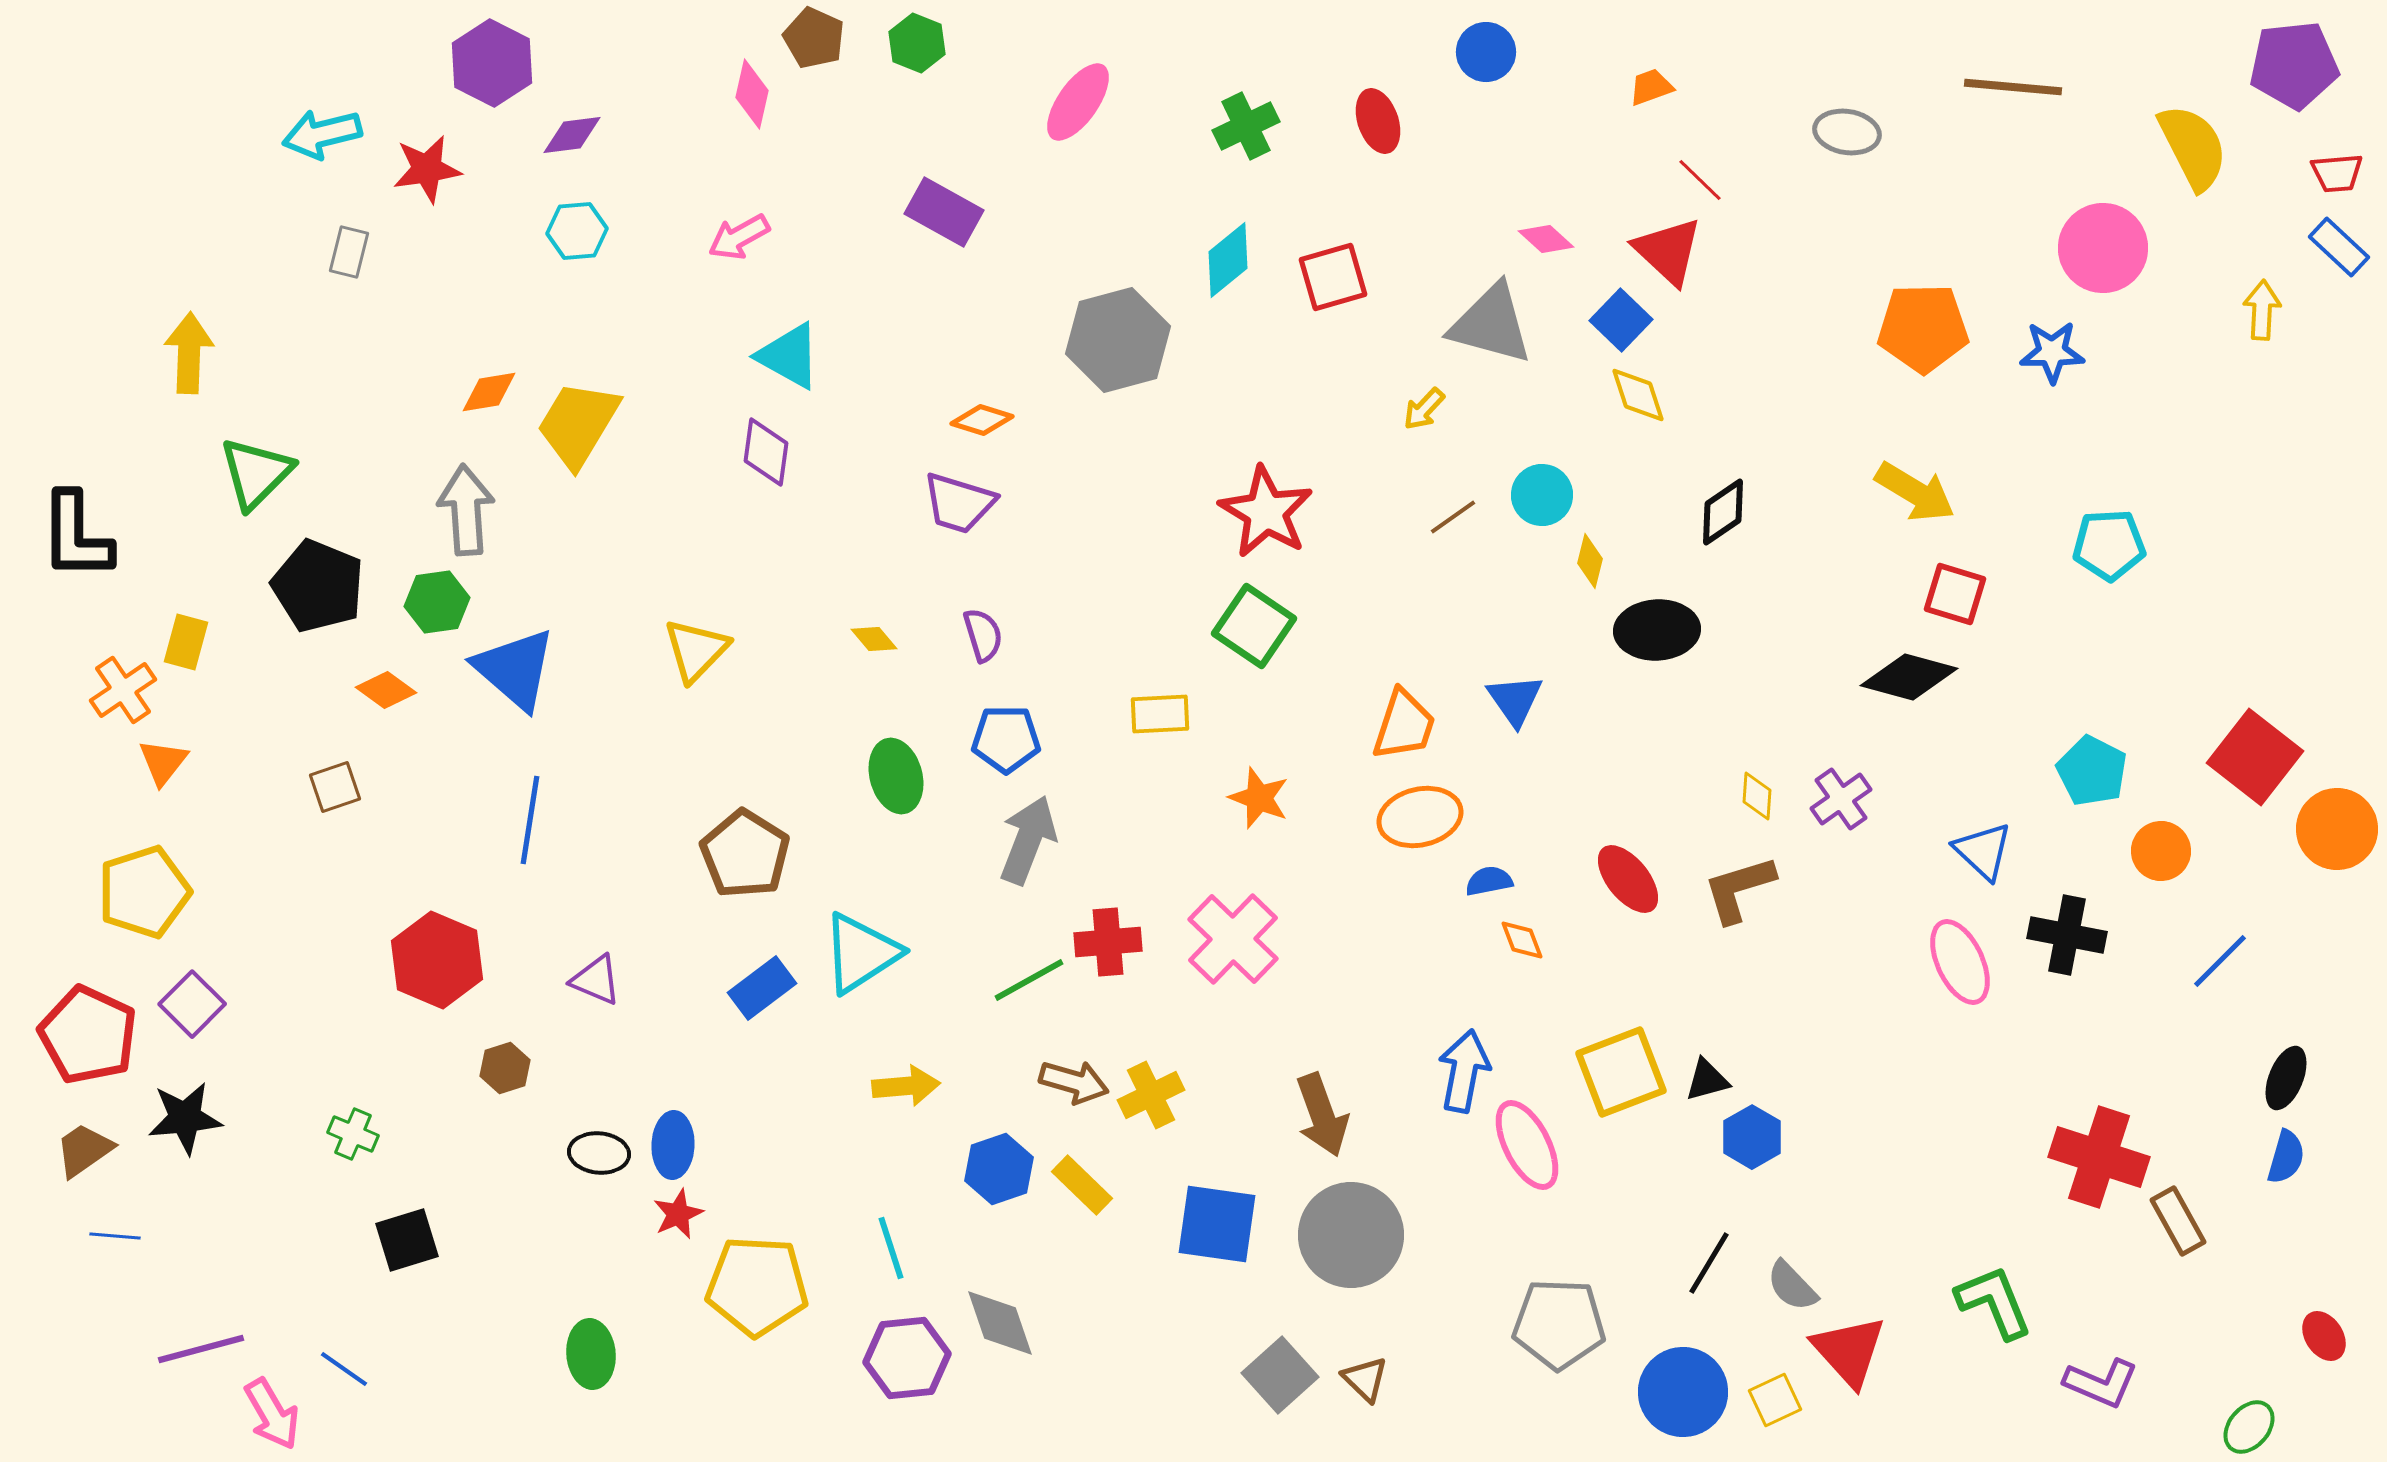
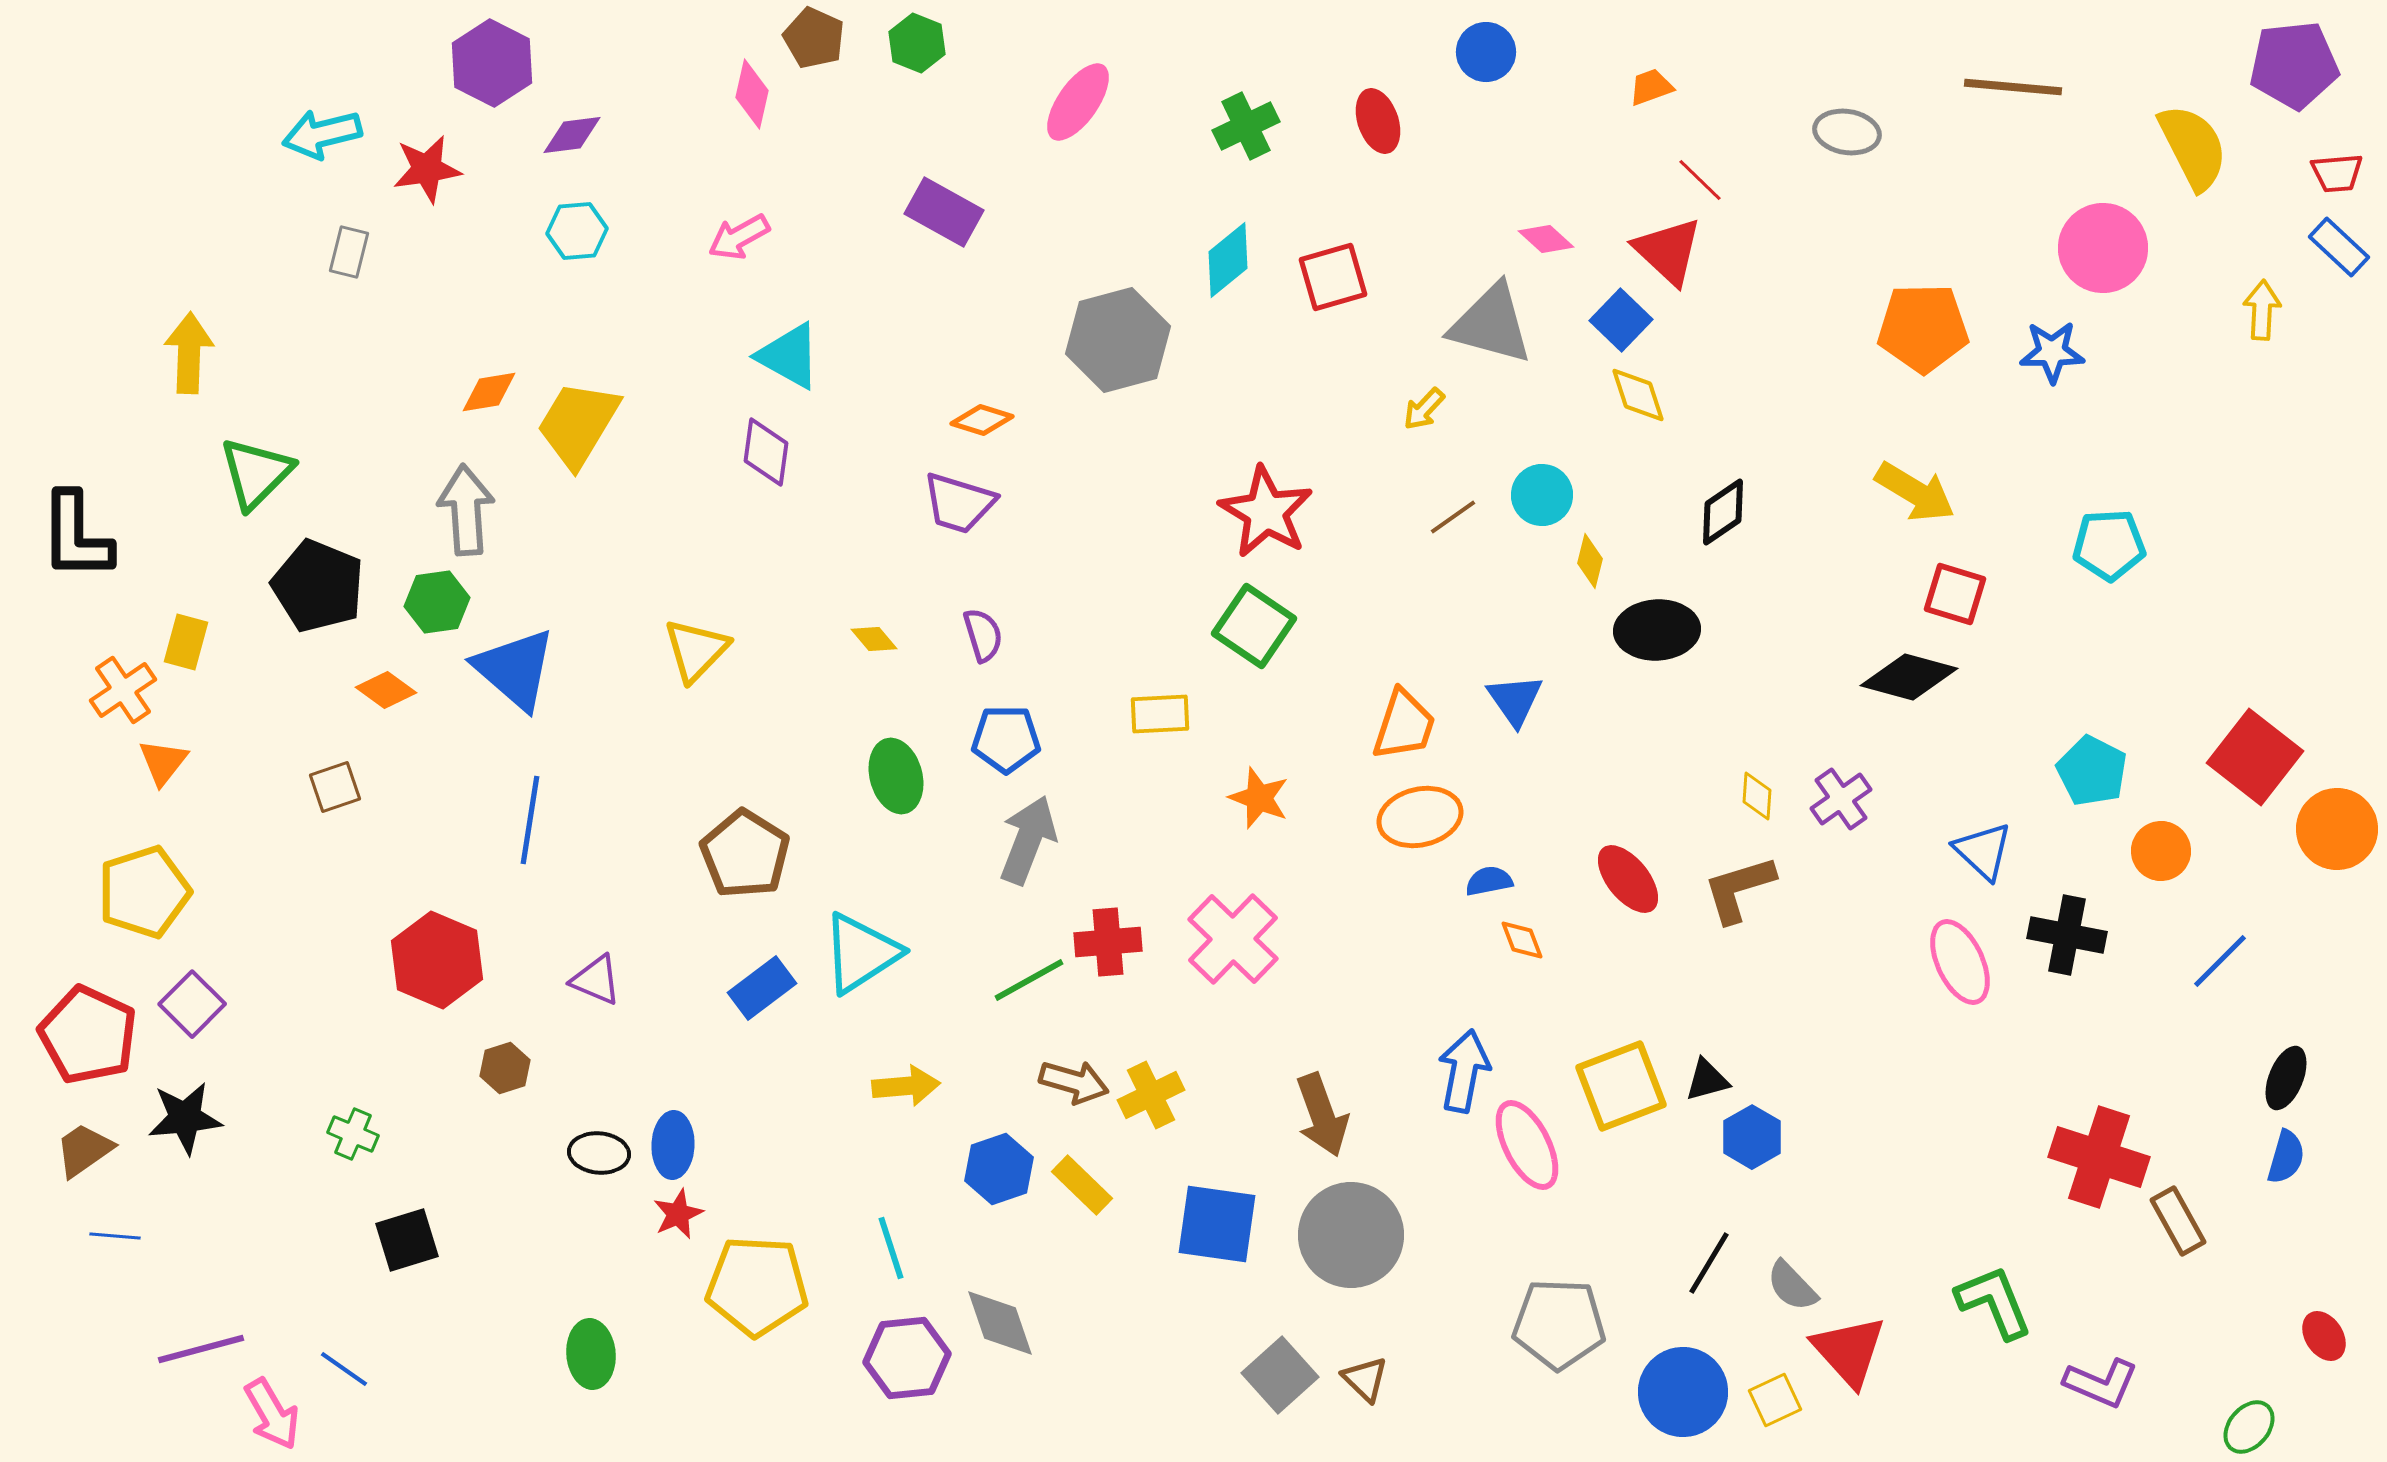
yellow square at (1621, 1072): moved 14 px down
